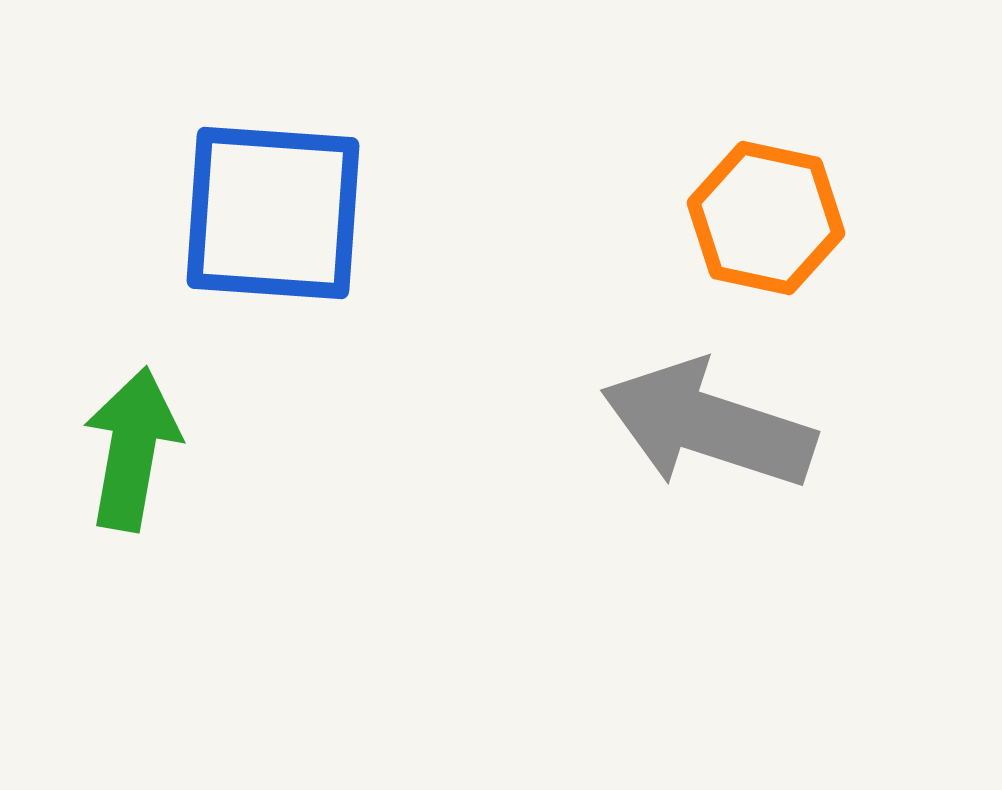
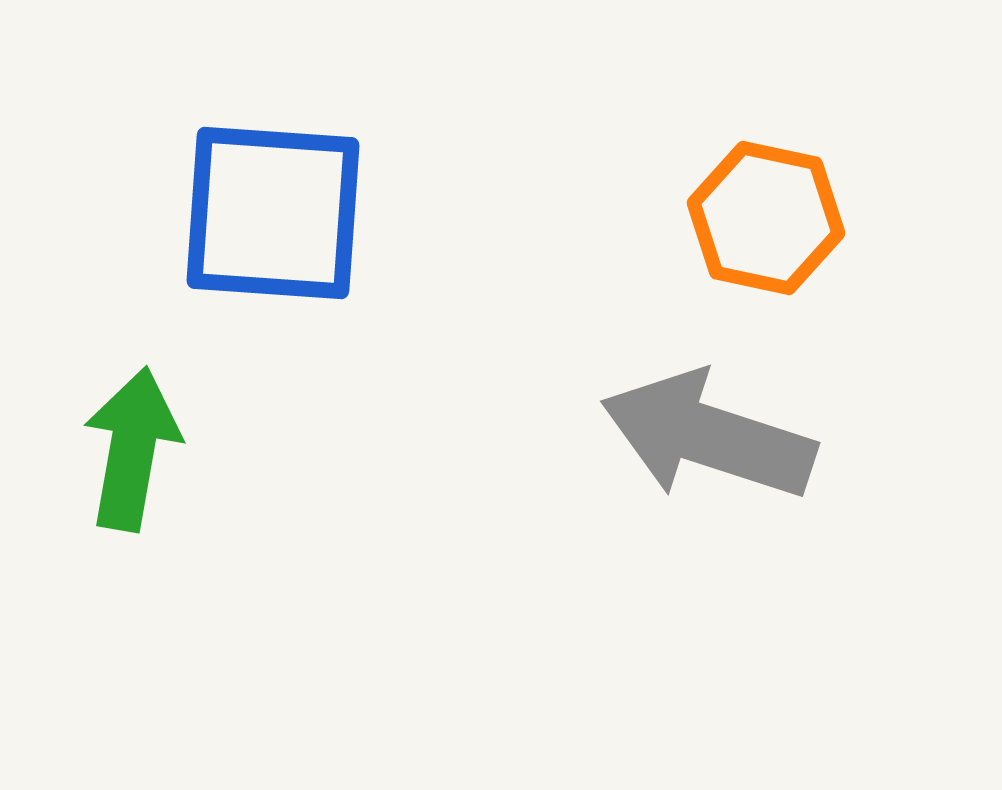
gray arrow: moved 11 px down
